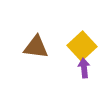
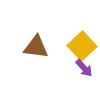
purple arrow: rotated 144 degrees clockwise
